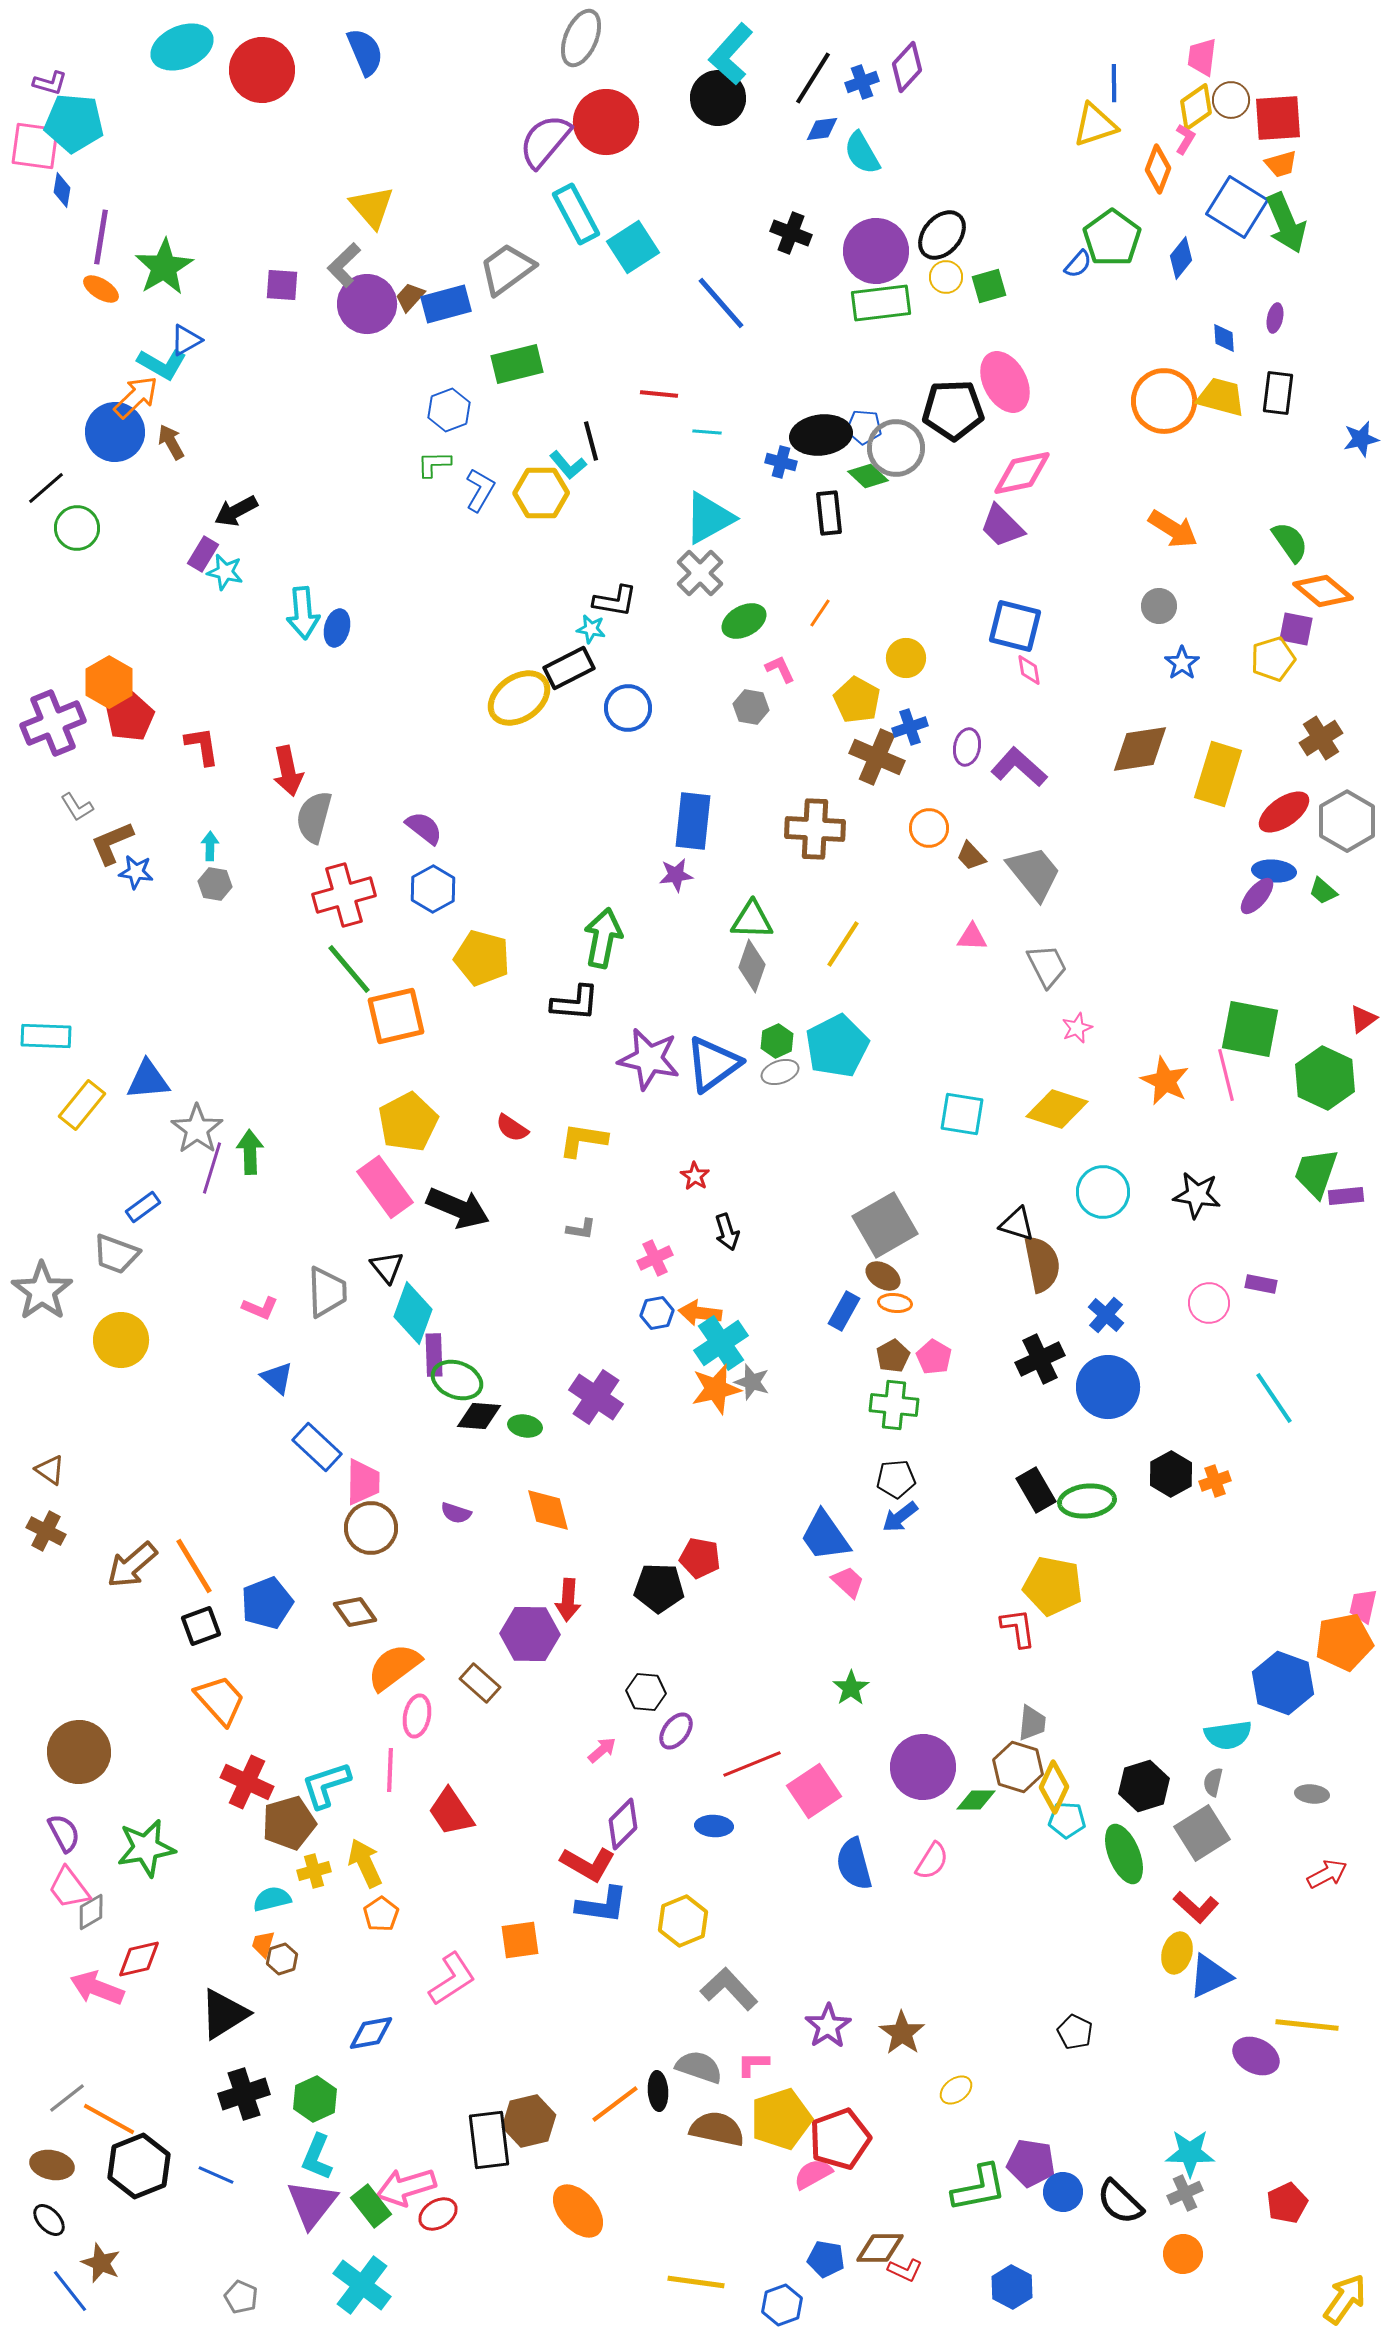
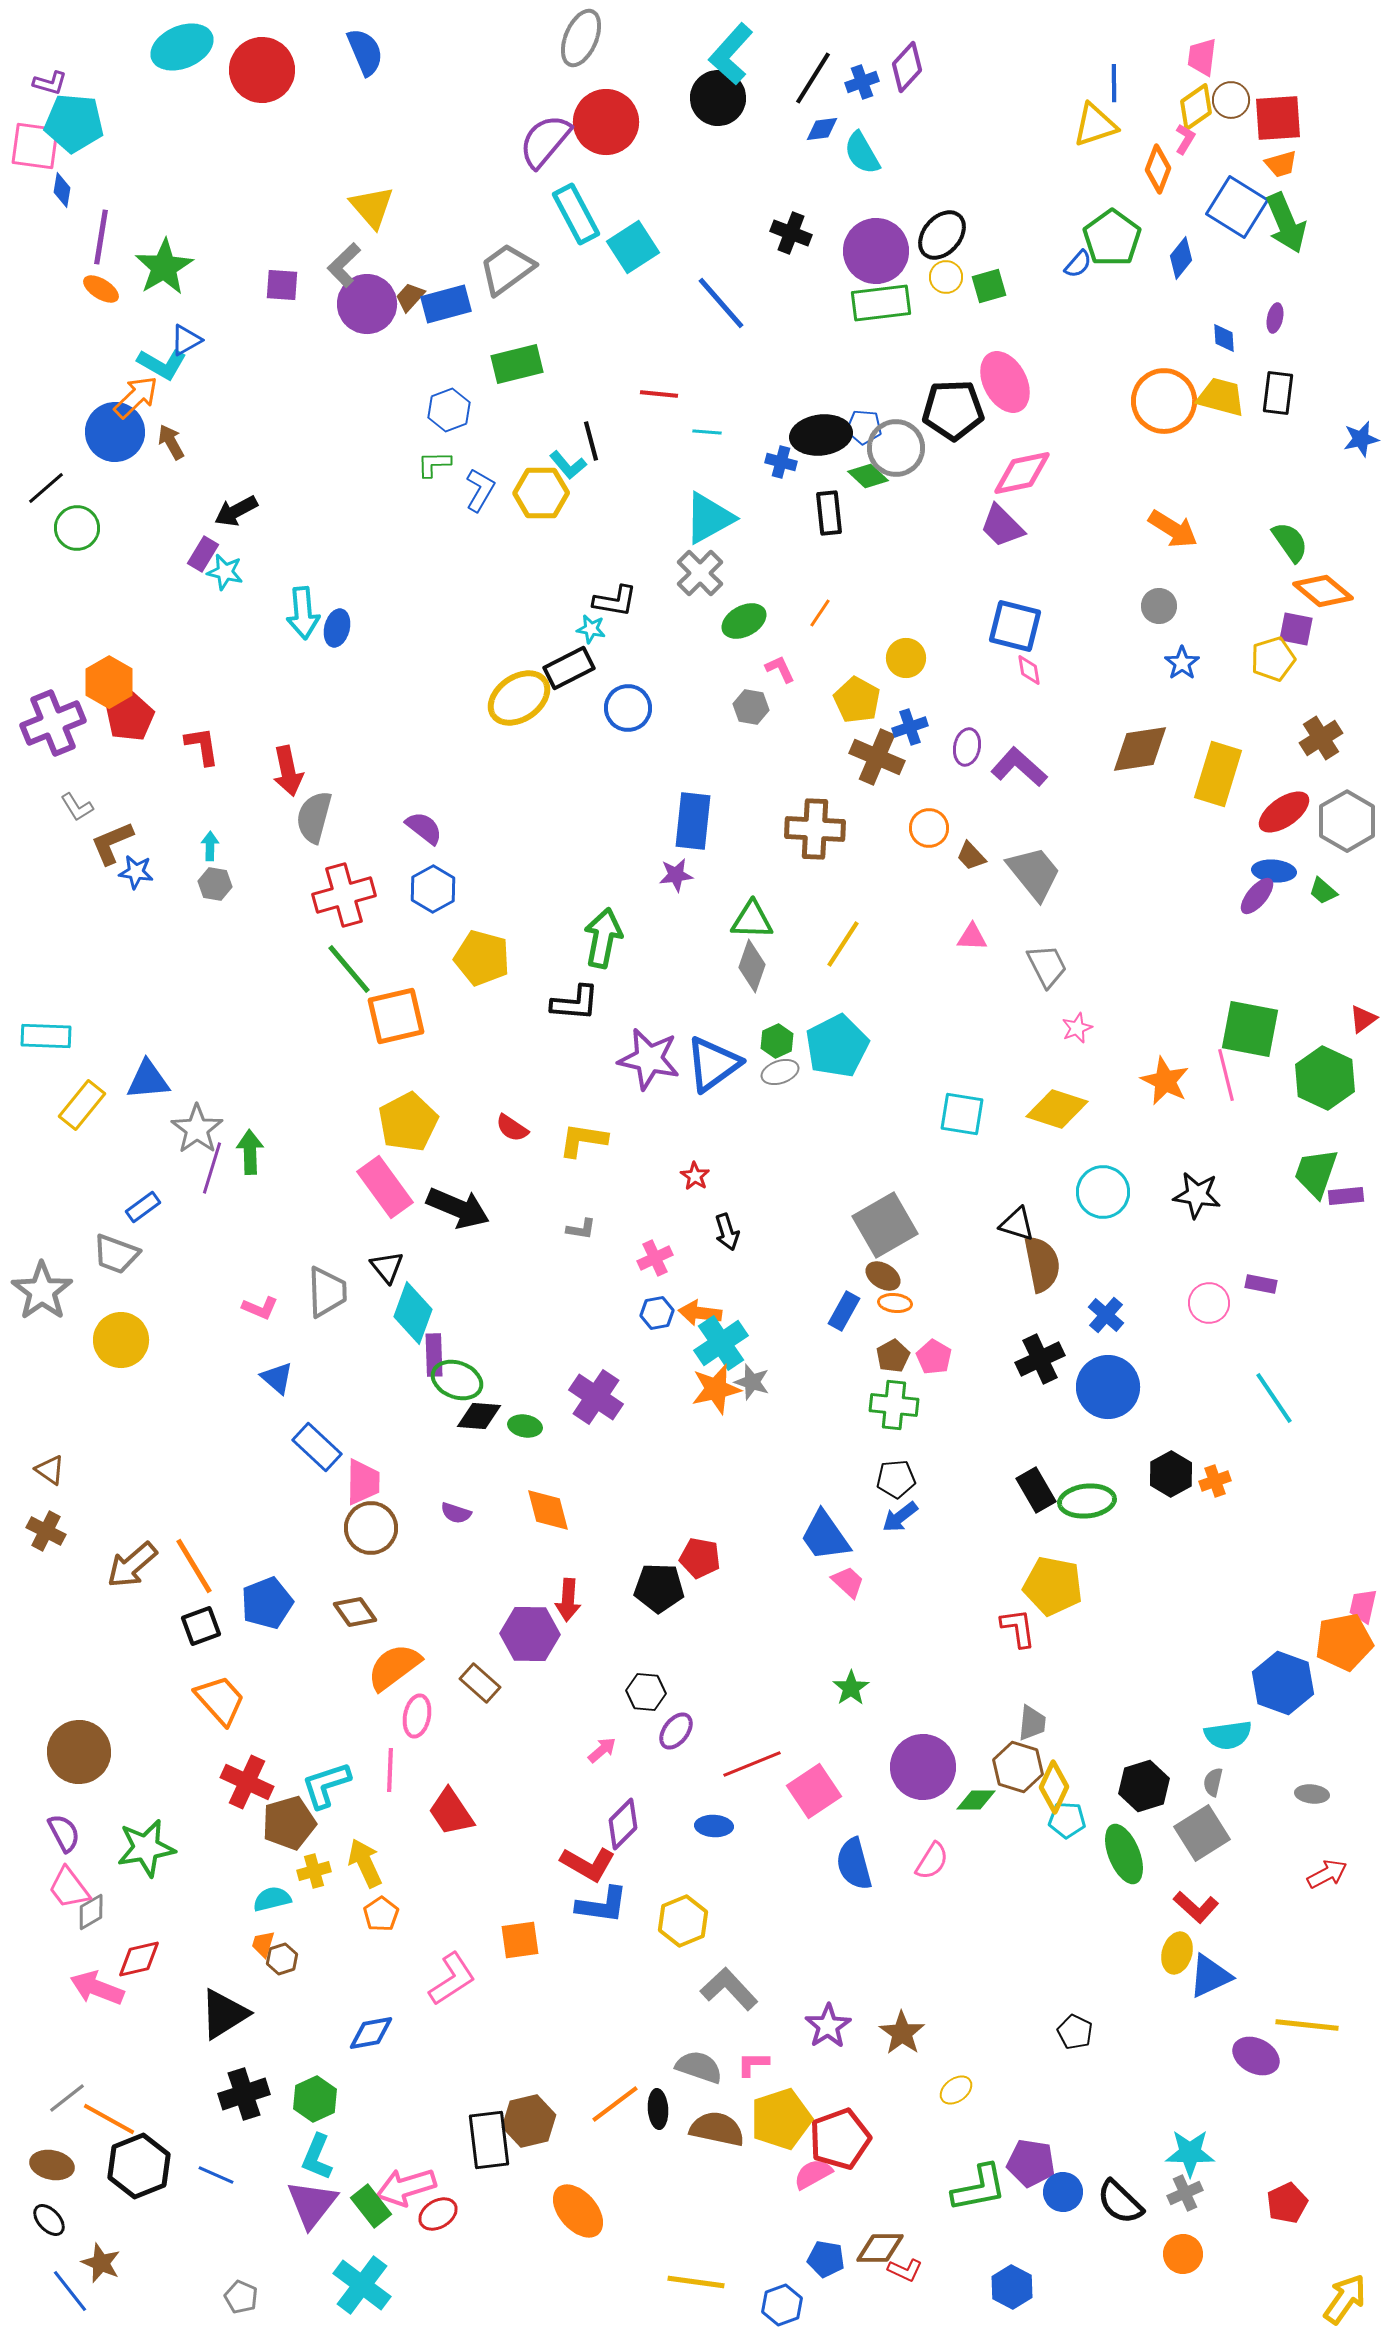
black ellipse at (658, 2091): moved 18 px down
